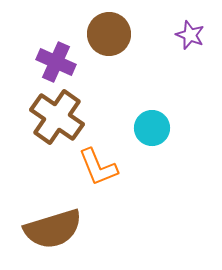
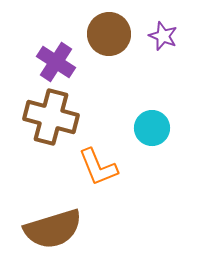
purple star: moved 27 px left, 1 px down
purple cross: rotated 9 degrees clockwise
brown cross: moved 6 px left; rotated 20 degrees counterclockwise
